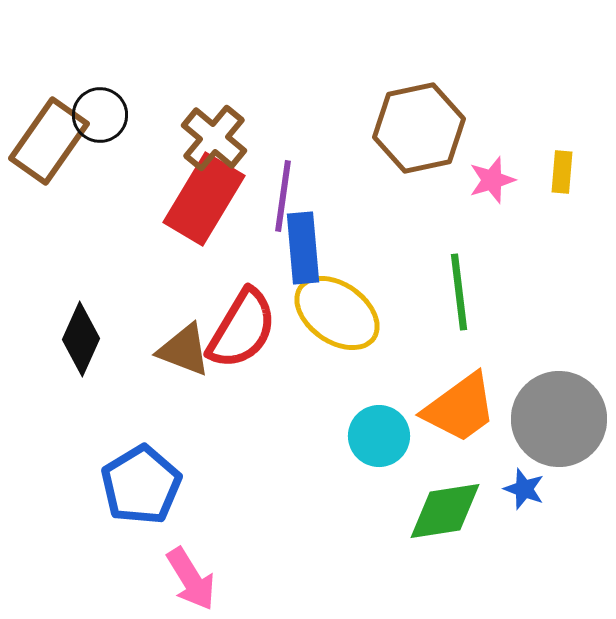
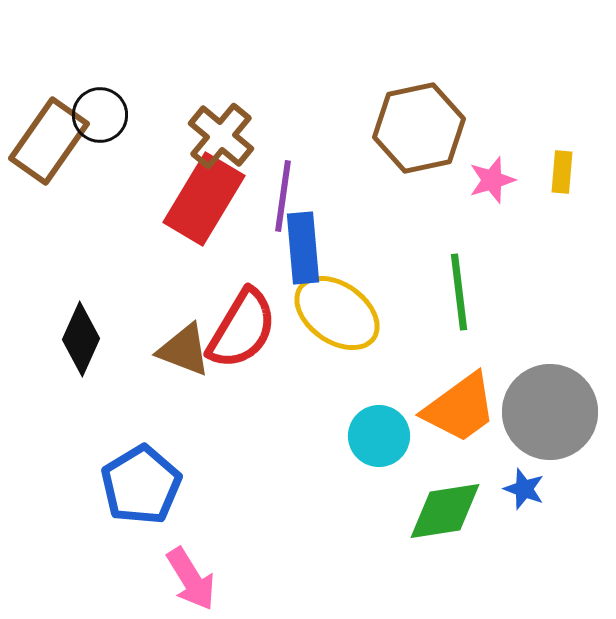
brown cross: moved 7 px right, 2 px up
gray circle: moved 9 px left, 7 px up
